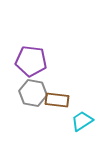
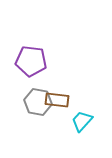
gray hexagon: moved 5 px right, 9 px down
cyan trapezoid: rotated 15 degrees counterclockwise
